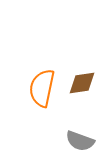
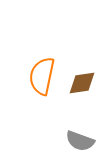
orange semicircle: moved 12 px up
